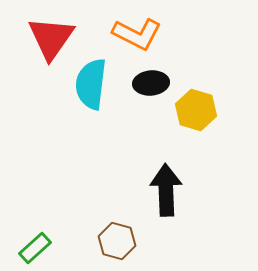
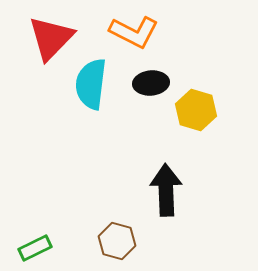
orange L-shape: moved 3 px left, 2 px up
red triangle: rotated 9 degrees clockwise
green rectangle: rotated 16 degrees clockwise
